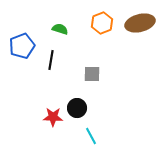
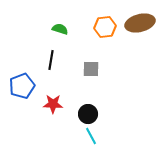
orange hexagon: moved 3 px right, 4 px down; rotated 15 degrees clockwise
blue pentagon: moved 40 px down
gray square: moved 1 px left, 5 px up
black circle: moved 11 px right, 6 px down
red star: moved 13 px up
